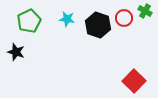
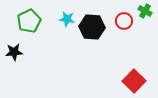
red circle: moved 3 px down
black hexagon: moved 6 px left, 2 px down; rotated 15 degrees counterclockwise
black star: moved 2 px left; rotated 24 degrees counterclockwise
